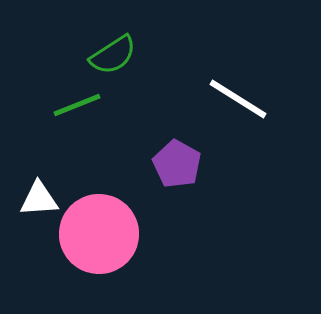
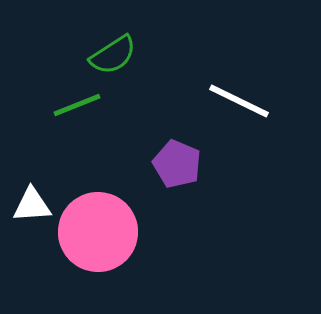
white line: moved 1 px right, 2 px down; rotated 6 degrees counterclockwise
purple pentagon: rotated 6 degrees counterclockwise
white triangle: moved 7 px left, 6 px down
pink circle: moved 1 px left, 2 px up
